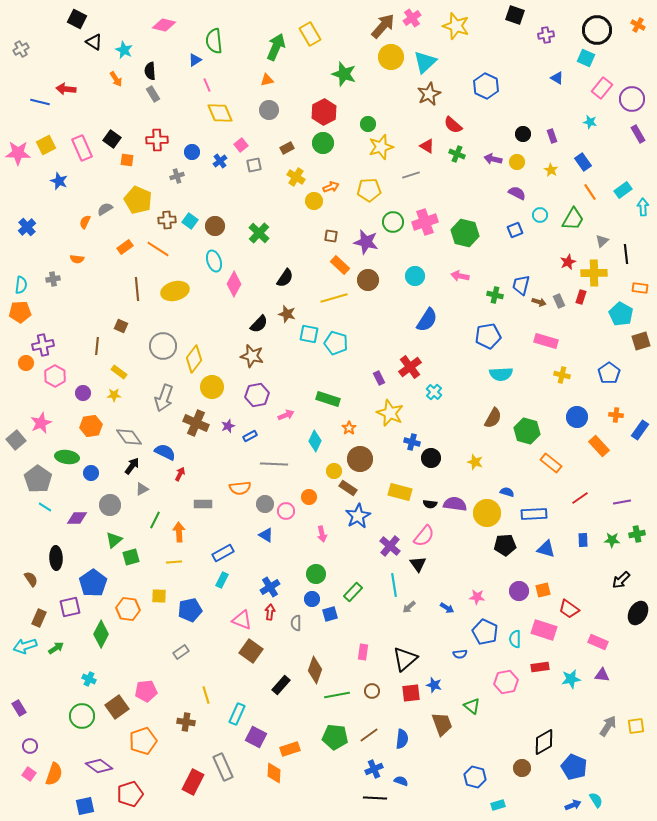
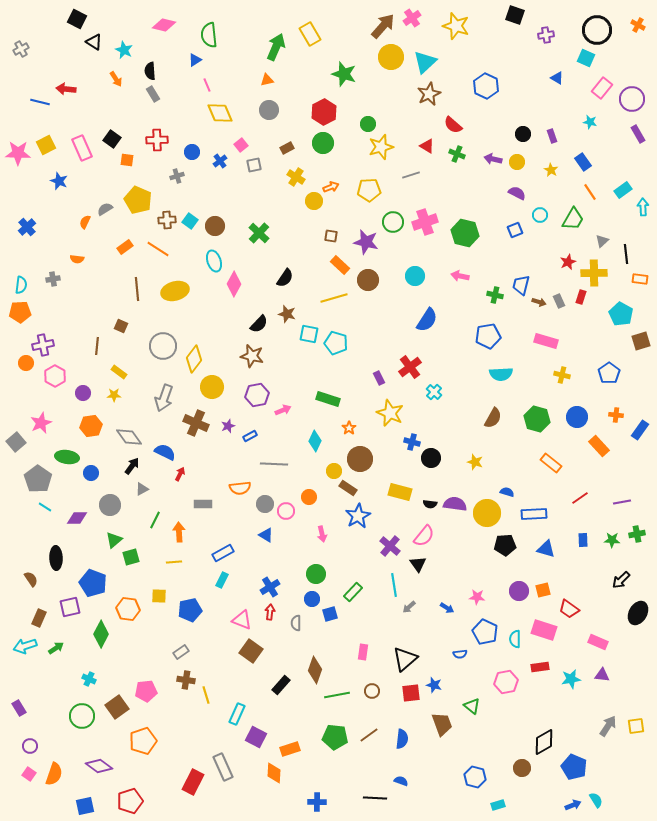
green semicircle at (214, 41): moved 5 px left, 6 px up
orange rectangle at (640, 288): moved 9 px up
pink arrow at (286, 415): moved 3 px left, 5 px up
green hexagon at (527, 431): moved 10 px right, 12 px up
gray square at (16, 440): moved 2 px down
blue pentagon at (93, 583): rotated 16 degrees counterclockwise
brown cross at (186, 722): moved 42 px up
blue cross at (374, 769): moved 57 px left, 33 px down; rotated 24 degrees clockwise
red pentagon at (130, 794): moved 7 px down
